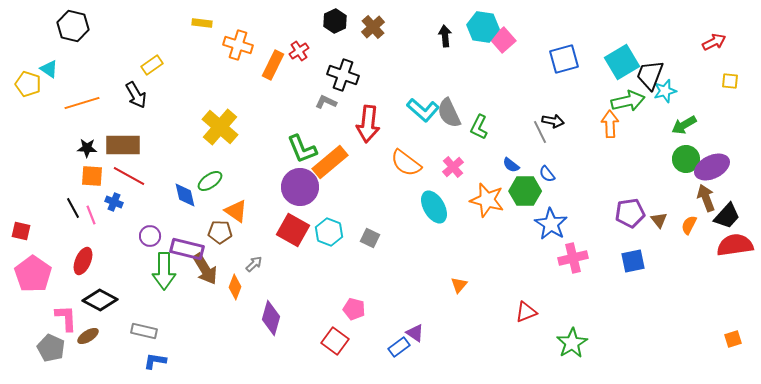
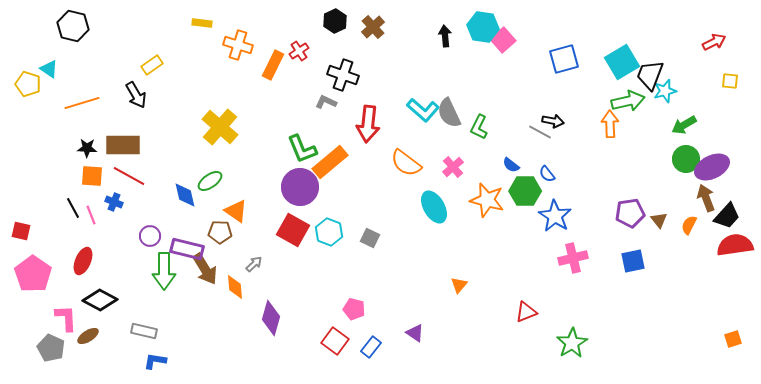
gray line at (540, 132): rotated 35 degrees counterclockwise
blue star at (551, 224): moved 4 px right, 8 px up
orange diamond at (235, 287): rotated 25 degrees counterclockwise
blue rectangle at (399, 347): moved 28 px left; rotated 15 degrees counterclockwise
